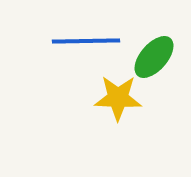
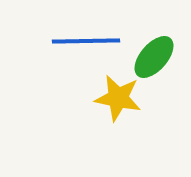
yellow star: rotated 9 degrees clockwise
